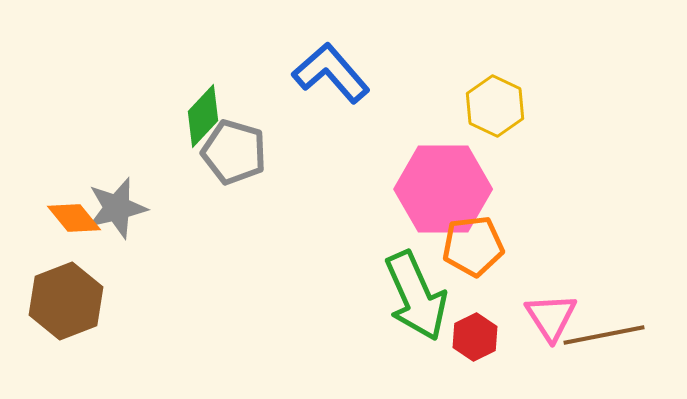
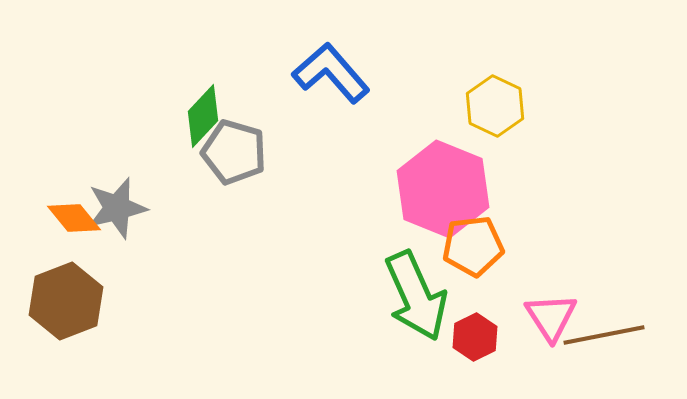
pink hexagon: rotated 22 degrees clockwise
